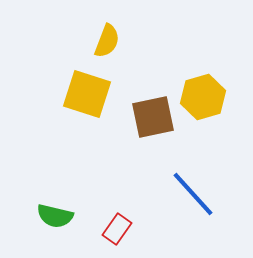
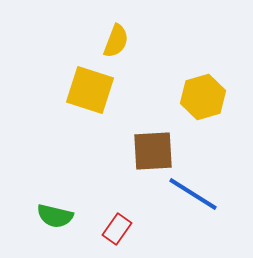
yellow semicircle: moved 9 px right
yellow square: moved 3 px right, 4 px up
brown square: moved 34 px down; rotated 9 degrees clockwise
blue line: rotated 16 degrees counterclockwise
